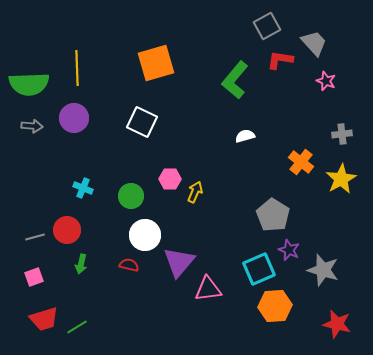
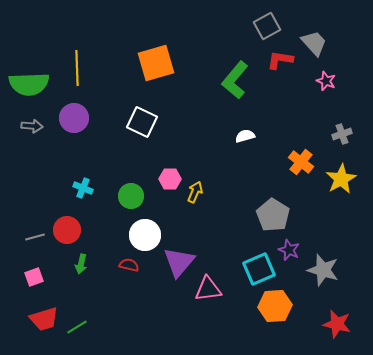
gray cross: rotated 12 degrees counterclockwise
